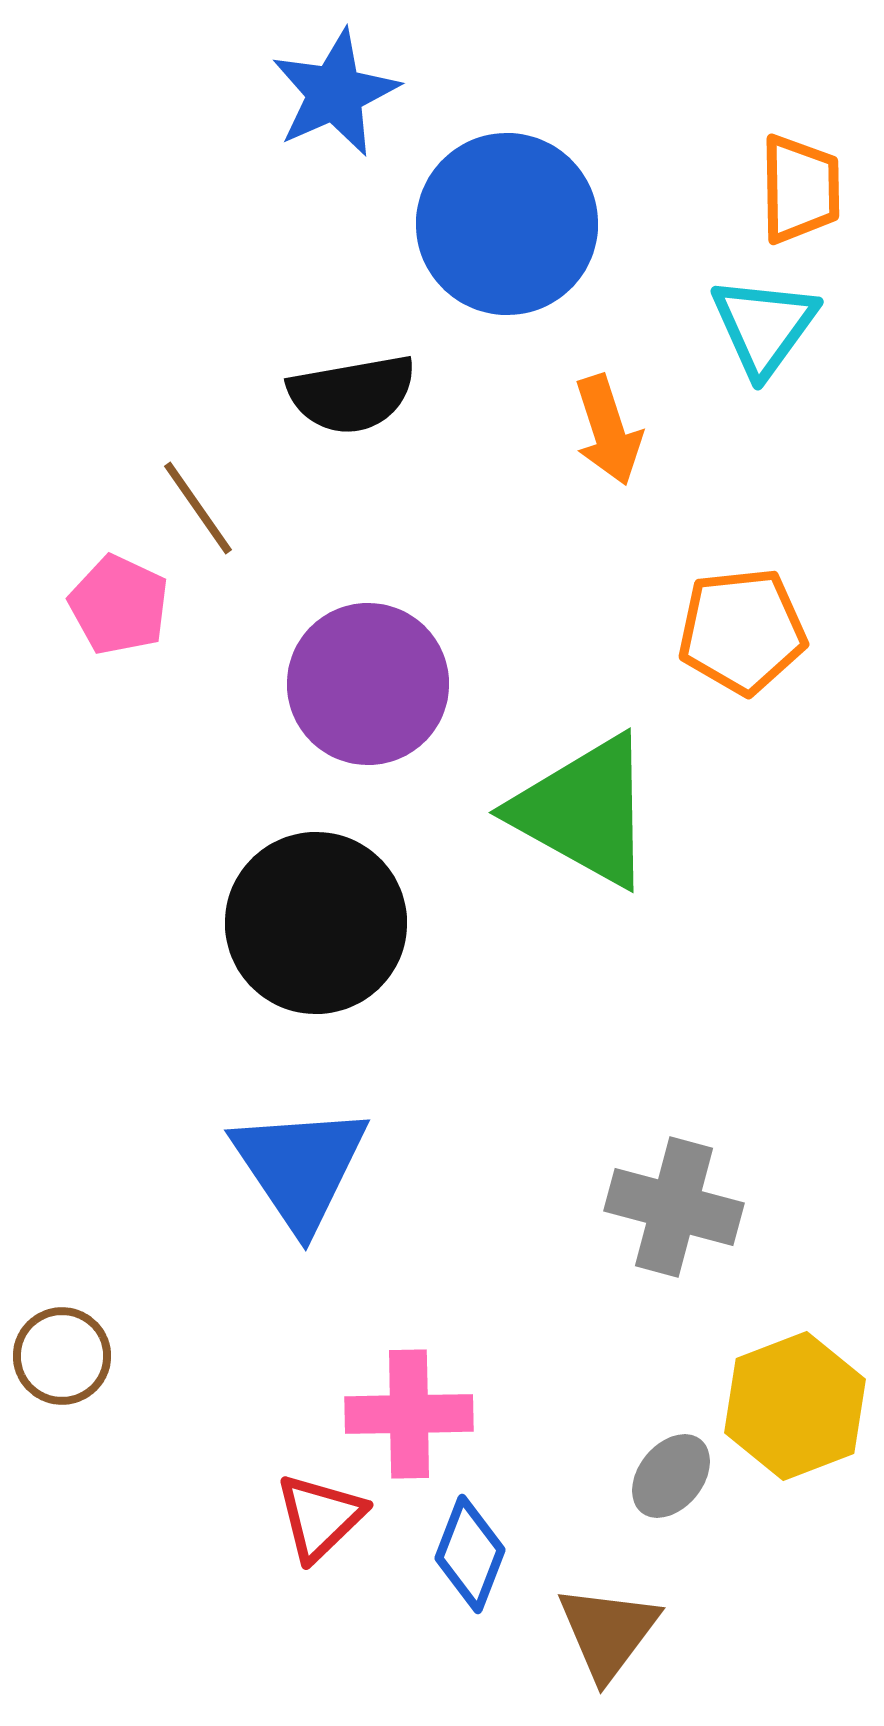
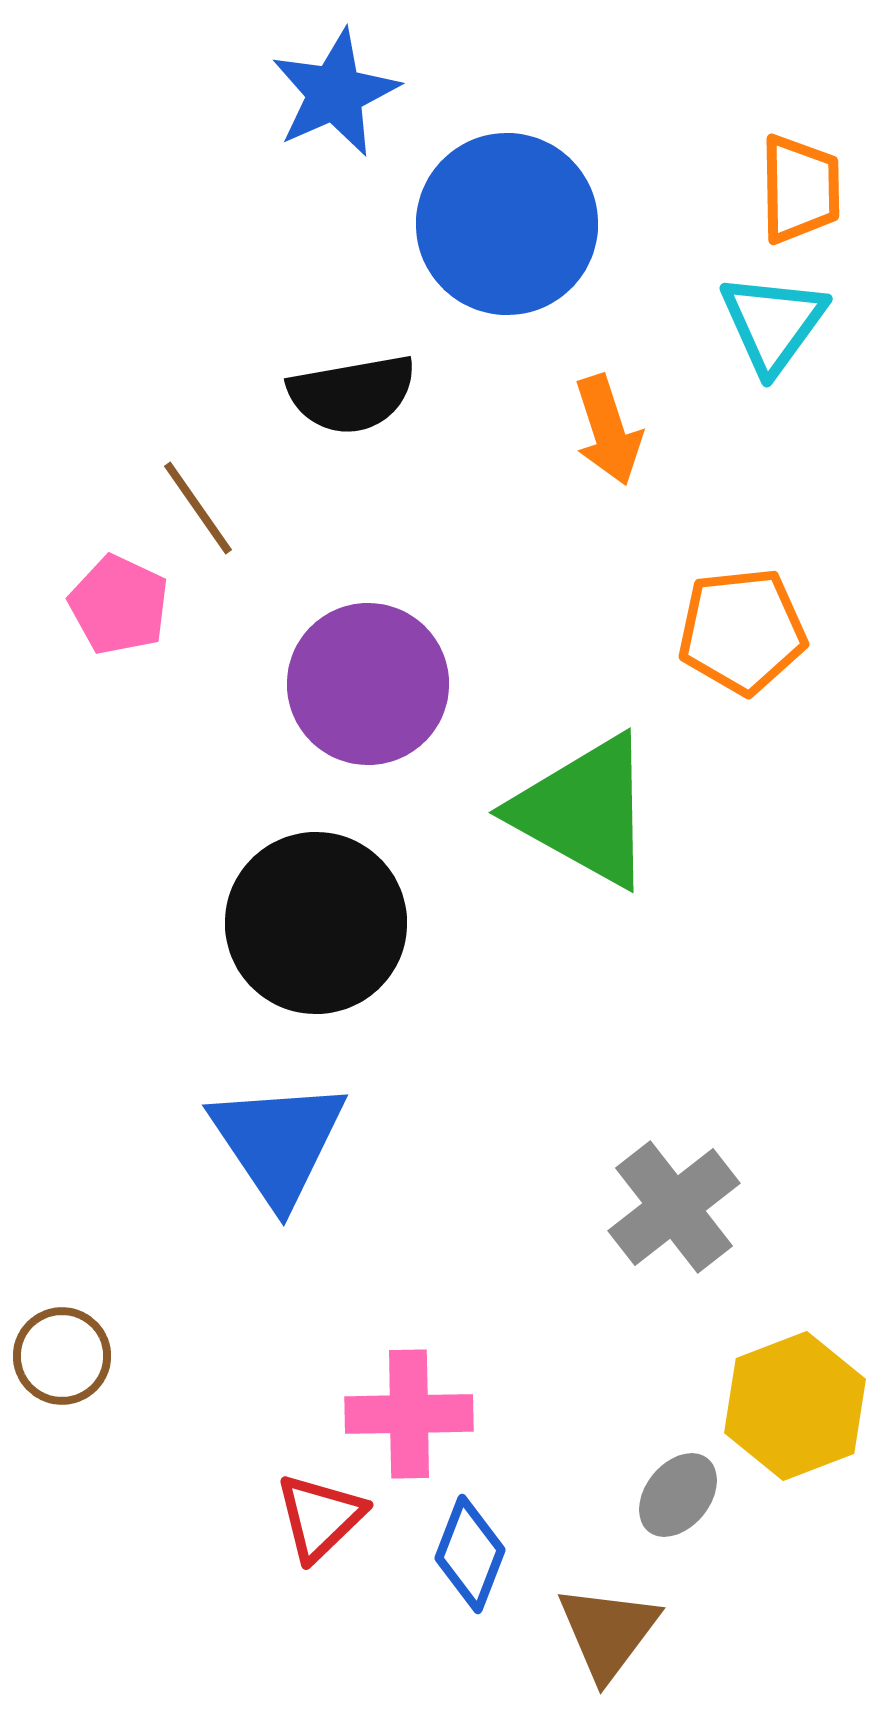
cyan triangle: moved 9 px right, 3 px up
blue triangle: moved 22 px left, 25 px up
gray cross: rotated 37 degrees clockwise
gray ellipse: moved 7 px right, 19 px down
